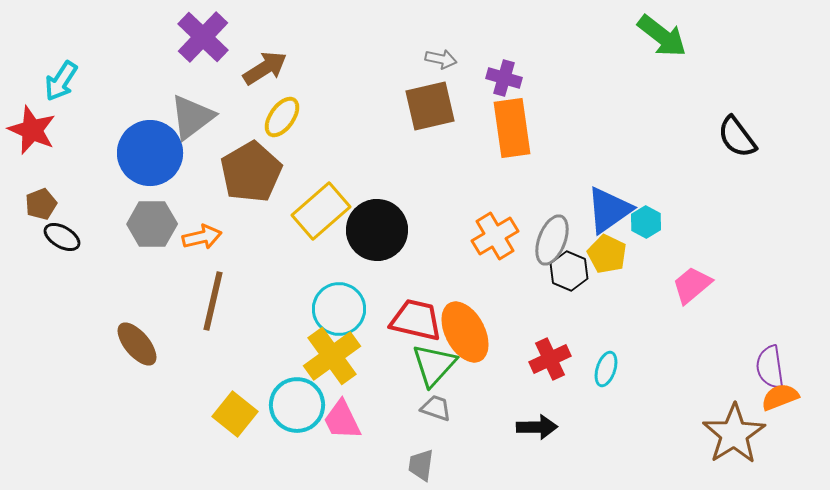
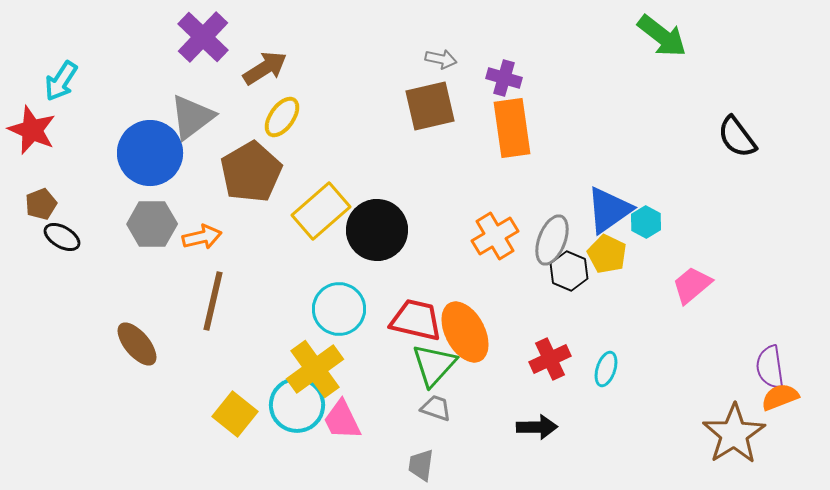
yellow cross at (332, 356): moved 17 px left, 13 px down
